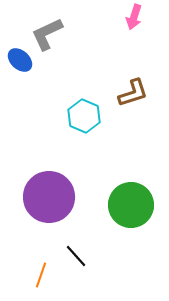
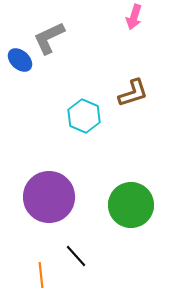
gray L-shape: moved 2 px right, 4 px down
orange line: rotated 25 degrees counterclockwise
